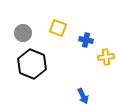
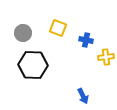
black hexagon: moved 1 px right, 1 px down; rotated 20 degrees counterclockwise
